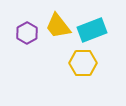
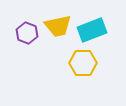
yellow trapezoid: rotated 64 degrees counterclockwise
purple hexagon: rotated 10 degrees counterclockwise
